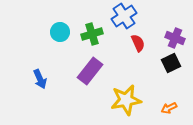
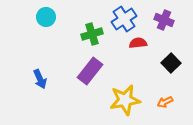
blue cross: moved 3 px down
cyan circle: moved 14 px left, 15 px up
purple cross: moved 11 px left, 18 px up
red semicircle: rotated 72 degrees counterclockwise
black square: rotated 18 degrees counterclockwise
yellow star: moved 1 px left
orange arrow: moved 4 px left, 6 px up
